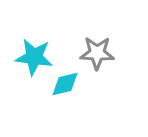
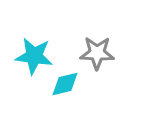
cyan star: moved 1 px up
